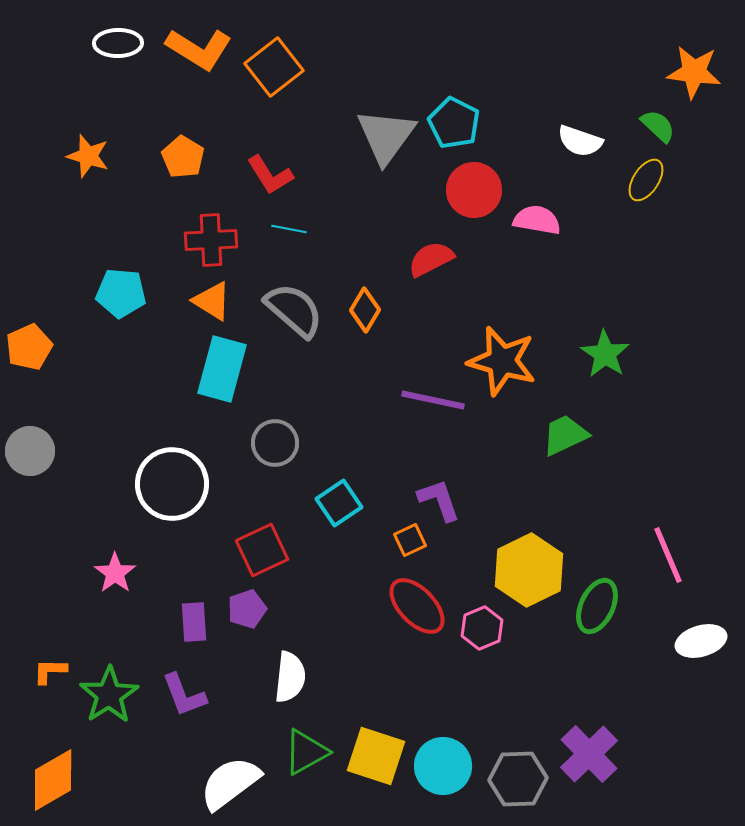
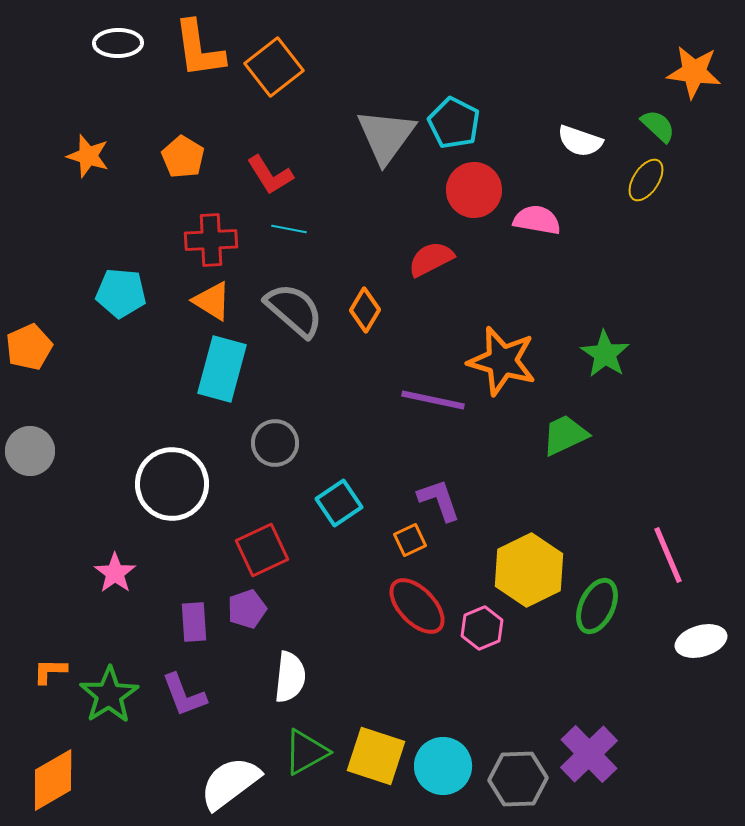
orange L-shape at (199, 49): rotated 50 degrees clockwise
